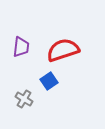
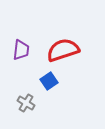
purple trapezoid: moved 3 px down
gray cross: moved 2 px right, 4 px down
